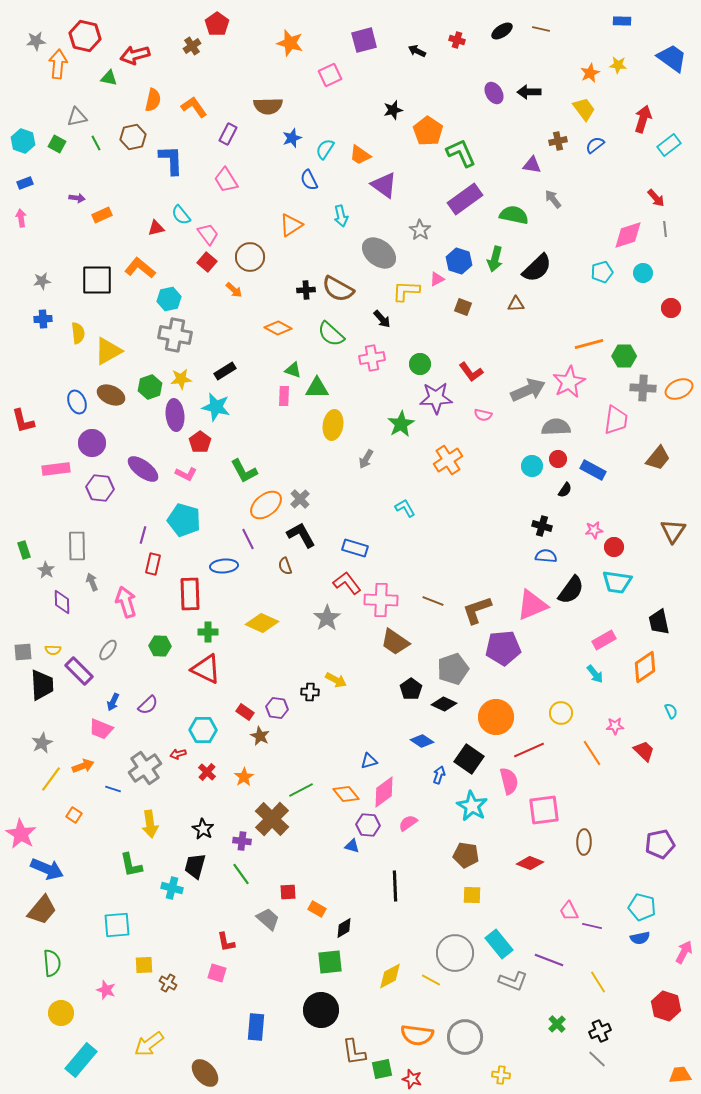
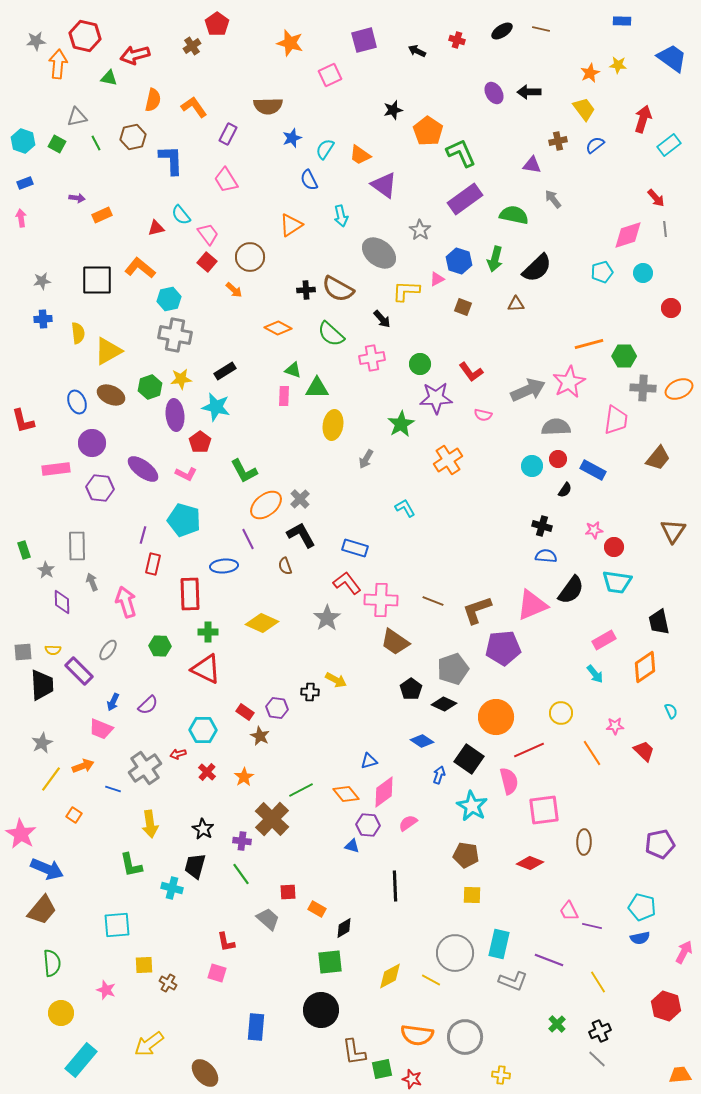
cyan rectangle at (499, 944): rotated 52 degrees clockwise
